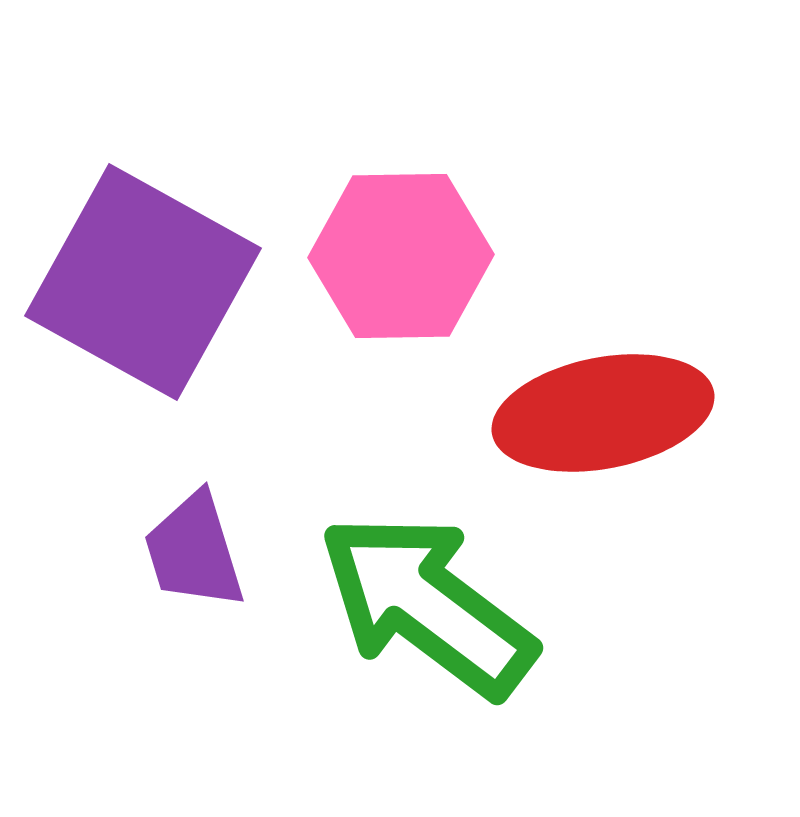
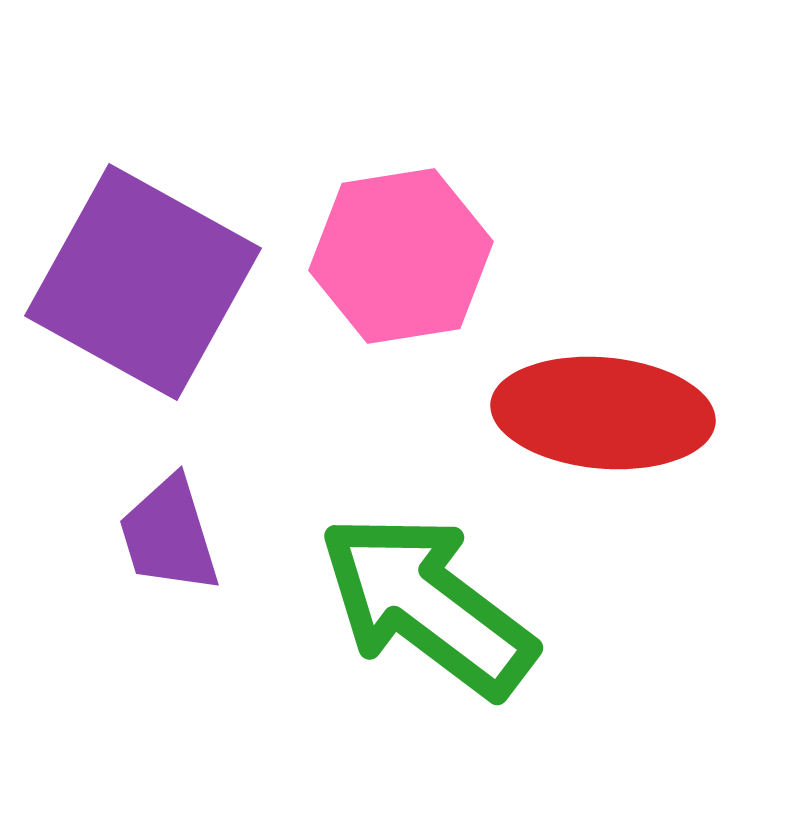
pink hexagon: rotated 8 degrees counterclockwise
red ellipse: rotated 16 degrees clockwise
purple trapezoid: moved 25 px left, 16 px up
